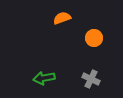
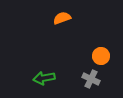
orange circle: moved 7 px right, 18 px down
